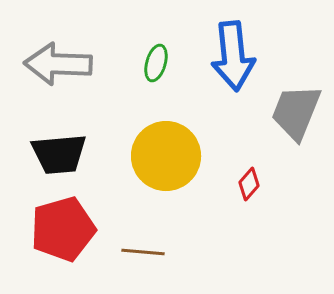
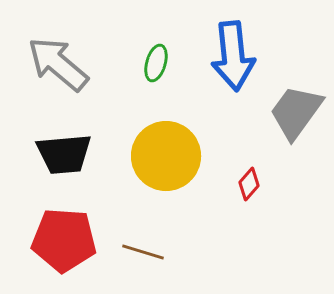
gray arrow: rotated 38 degrees clockwise
gray trapezoid: rotated 14 degrees clockwise
black trapezoid: moved 5 px right
red pentagon: moved 1 px right, 11 px down; rotated 20 degrees clockwise
brown line: rotated 12 degrees clockwise
